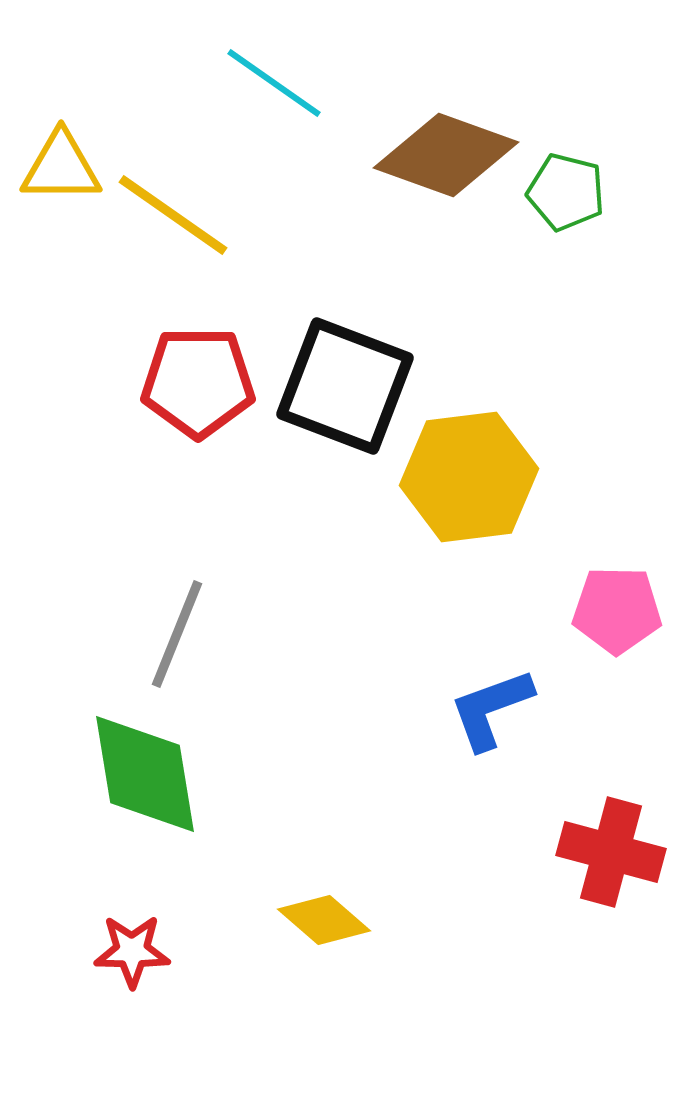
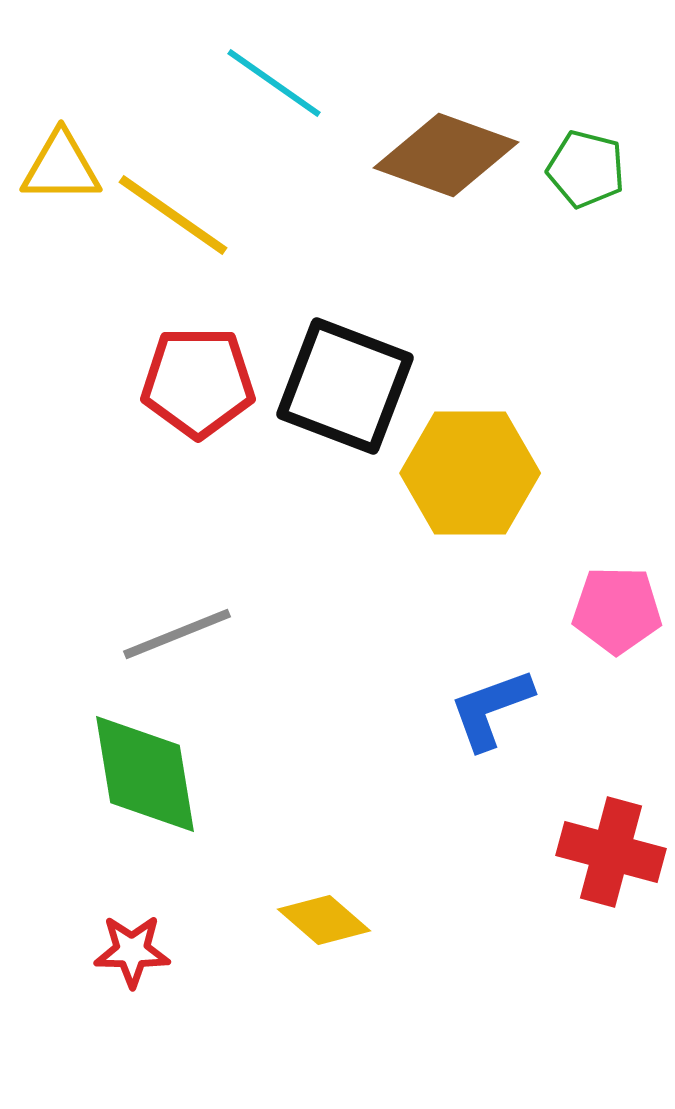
green pentagon: moved 20 px right, 23 px up
yellow hexagon: moved 1 px right, 4 px up; rotated 7 degrees clockwise
gray line: rotated 46 degrees clockwise
